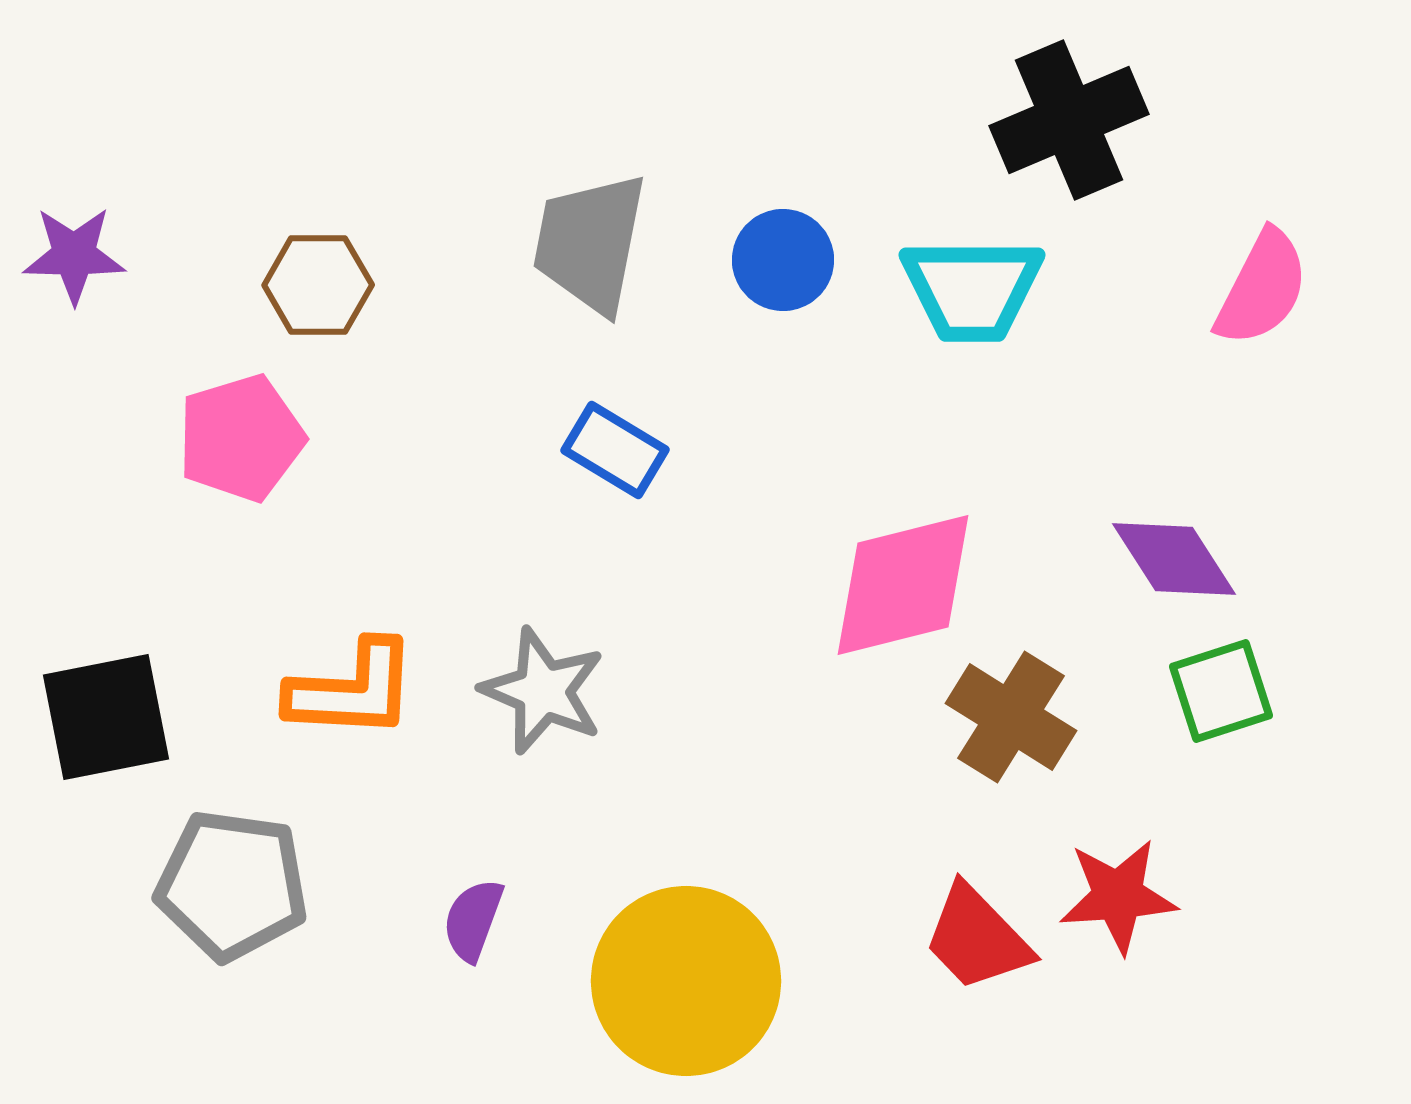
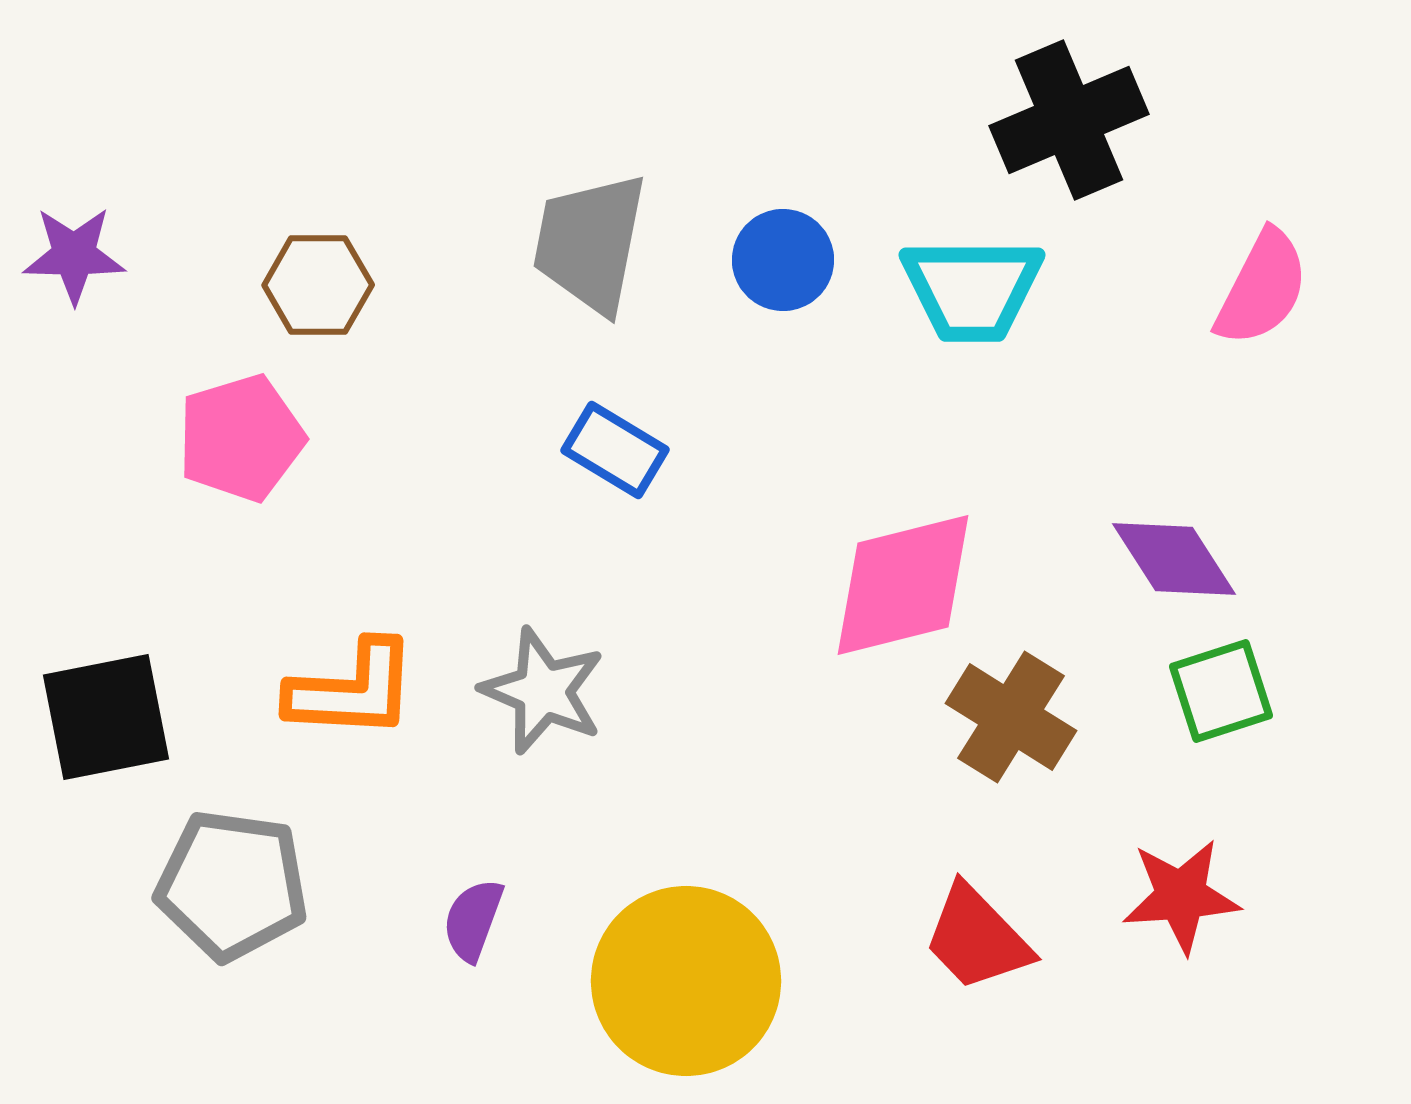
red star: moved 63 px right
